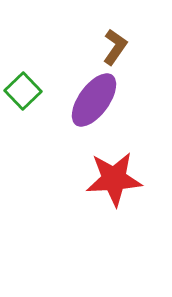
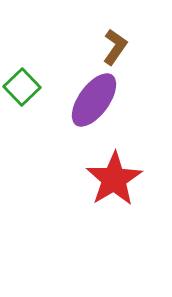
green square: moved 1 px left, 4 px up
red star: rotated 28 degrees counterclockwise
